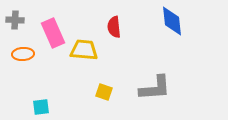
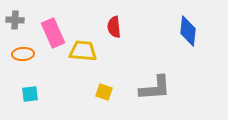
blue diamond: moved 16 px right, 10 px down; rotated 12 degrees clockwise
yellow trapezoid: moved 1 px left, 1 px down
cyan square: moved 11 px left, 13 px up
